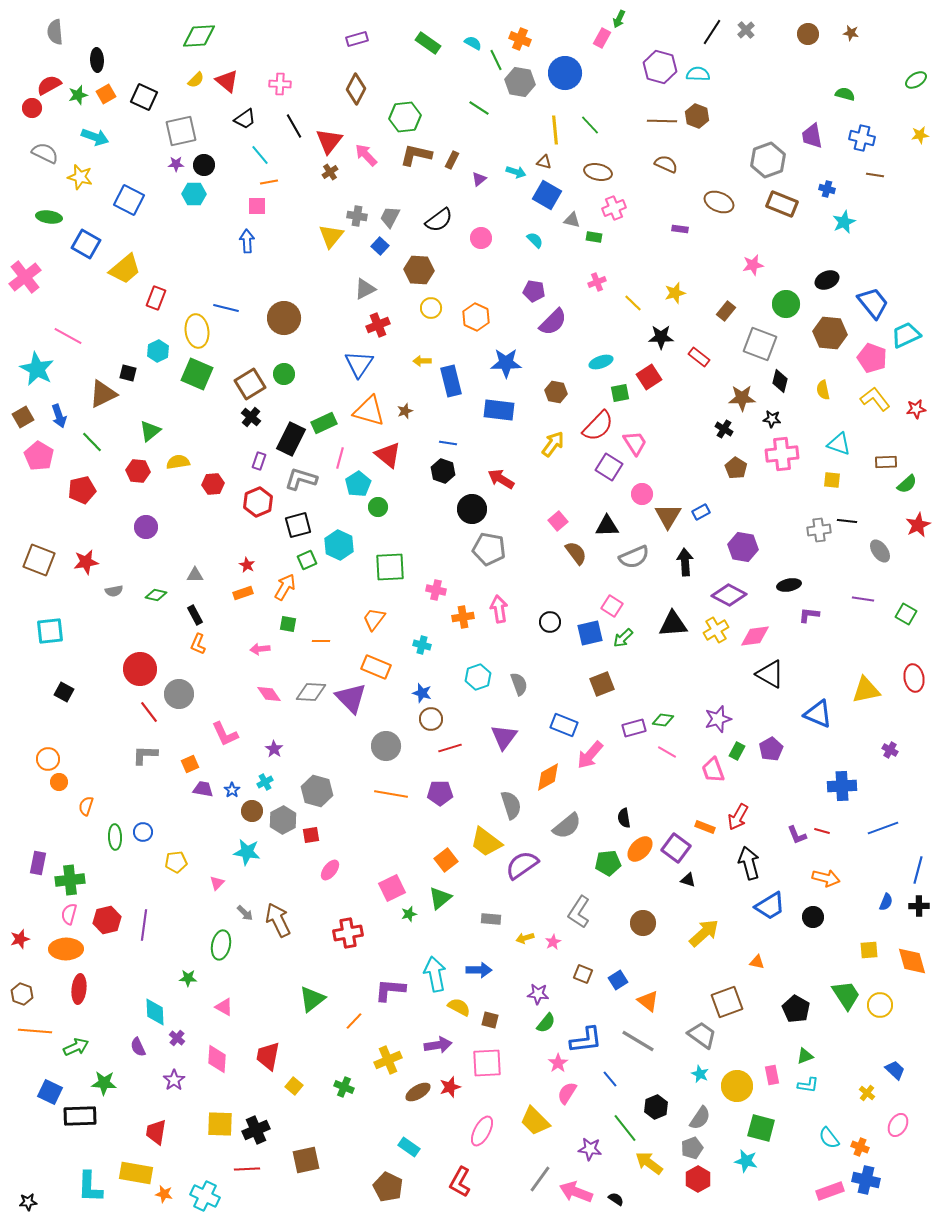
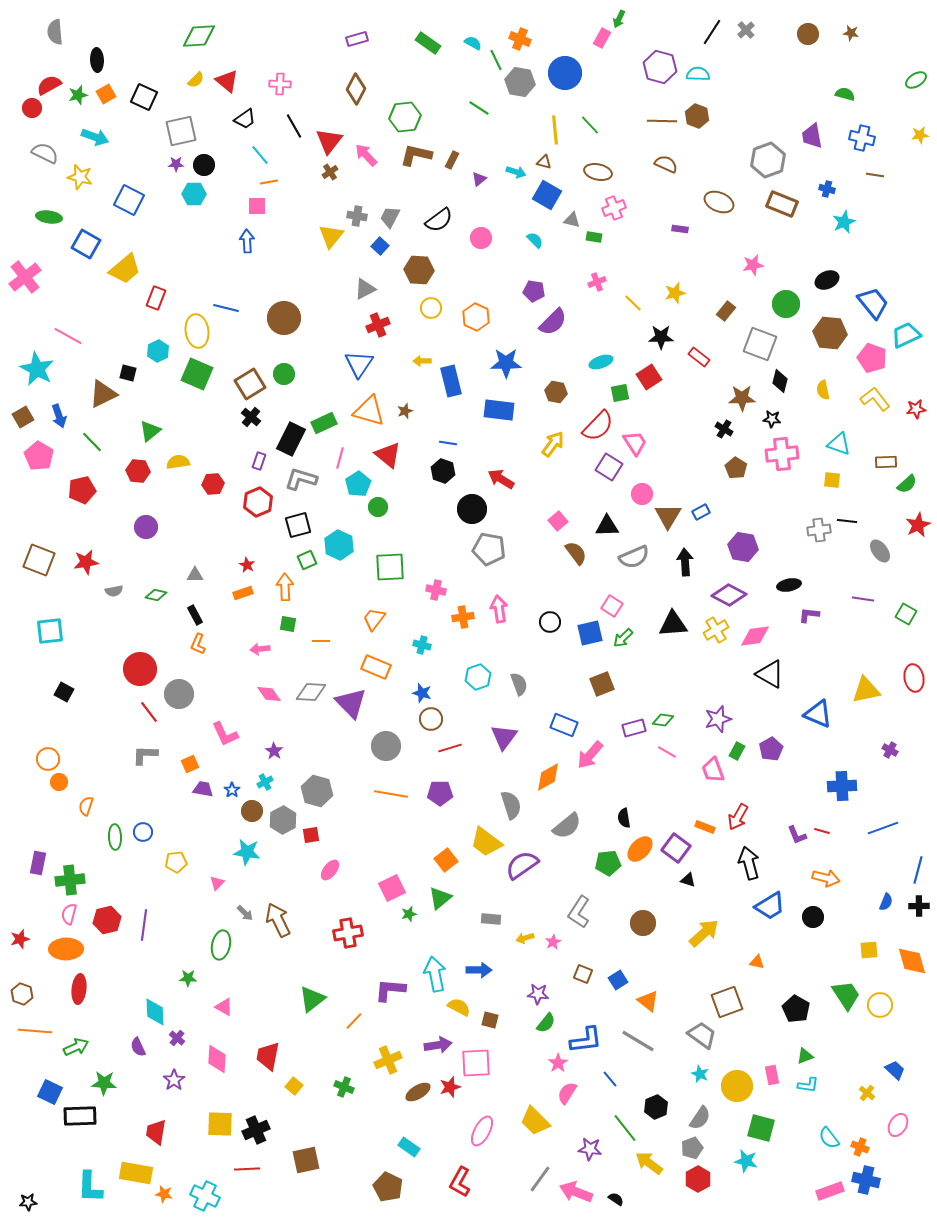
orange arrow at (285, 587): rotated 32 degrees counterclockwise
purple triangle at (351, 698): moved 5 px down
purple star at (274, 749): moved 2 px down
pink square at (487, 1063): moved 11 px left
